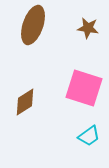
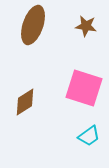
brown star: moved 2 px left, 2 px up
